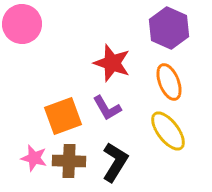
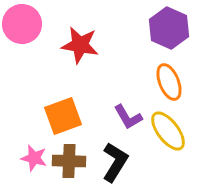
red star: moved 32 px left, 18 px up; rotated 9 degrees counterclockwise
purple L-shape: moved 21 px right, 9 px down
